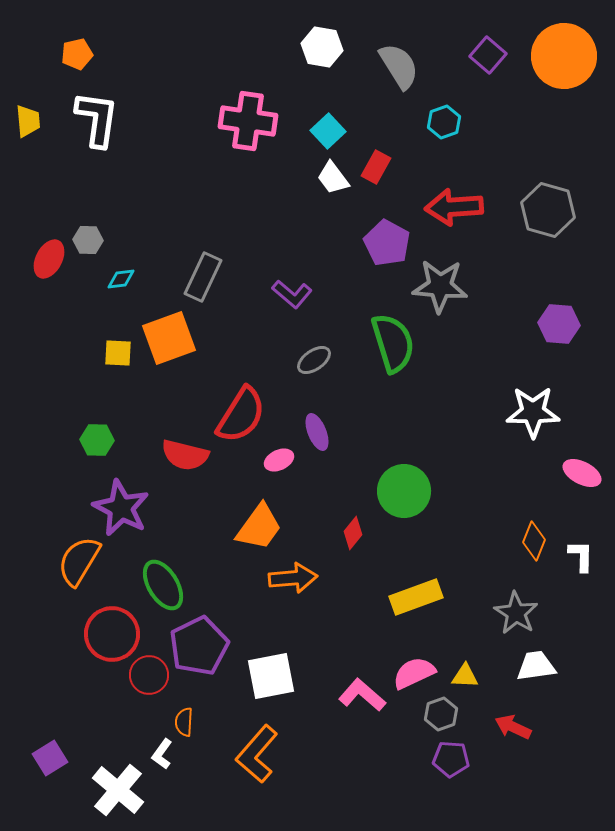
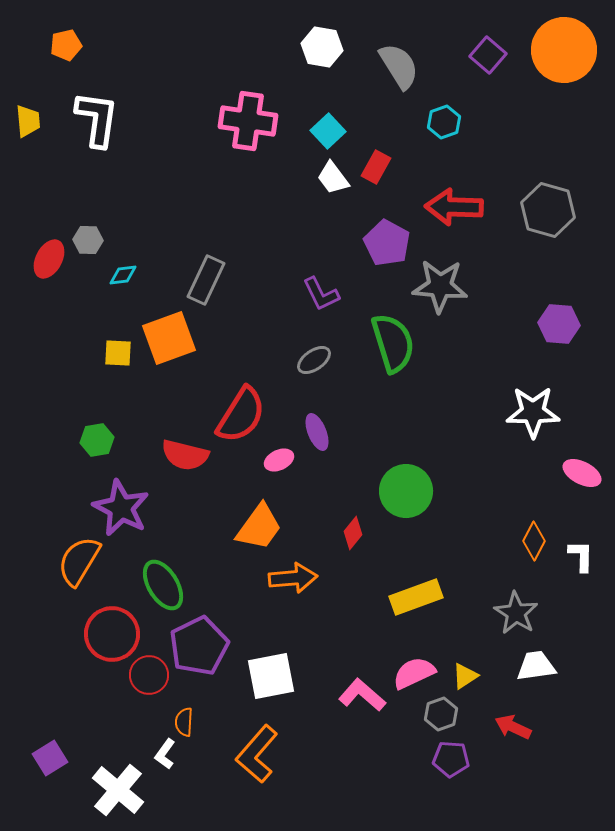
orange pentagon at (77, 54): moved 11 px left, 9 px up
orange circle at (564, 56): moved 6 px up
red arrow at (454, 207): rotated 6 degrees clockwise
gray rectangle at (203, 277): moved 3 px right, 3 px down
cyan diamond at (121, 279): moved 2 px right, 4 px up
purple L-shape at (292, 294): moved 29 px right; rotated 24 degrees clockwise
green hexagon at (97, 440): rotated 12 degrees counterclockwise
green circle at (404, 491): moved 2 px right
orange diamond at (534, 541): rotated 6 degrees clockwise
yellow triangle at (465, 676): rotated 36 degrees counterclockwise
white L-shape at (162, 754): moved 3 px right
